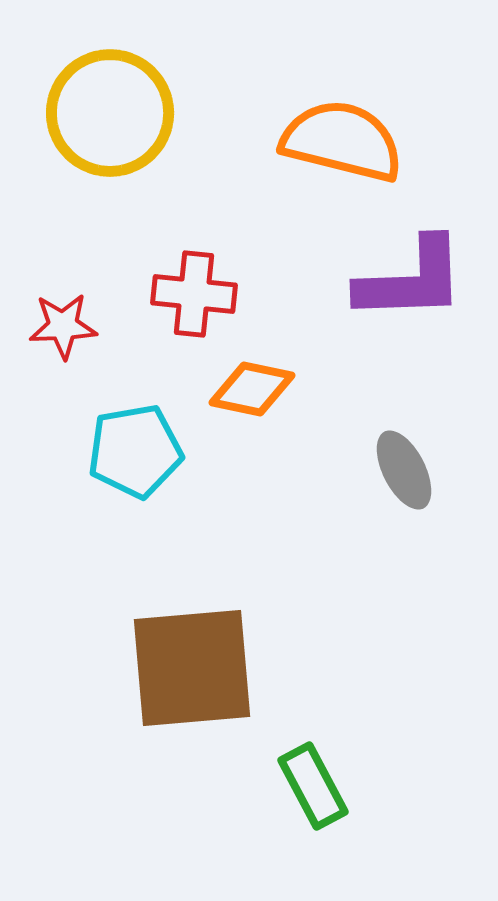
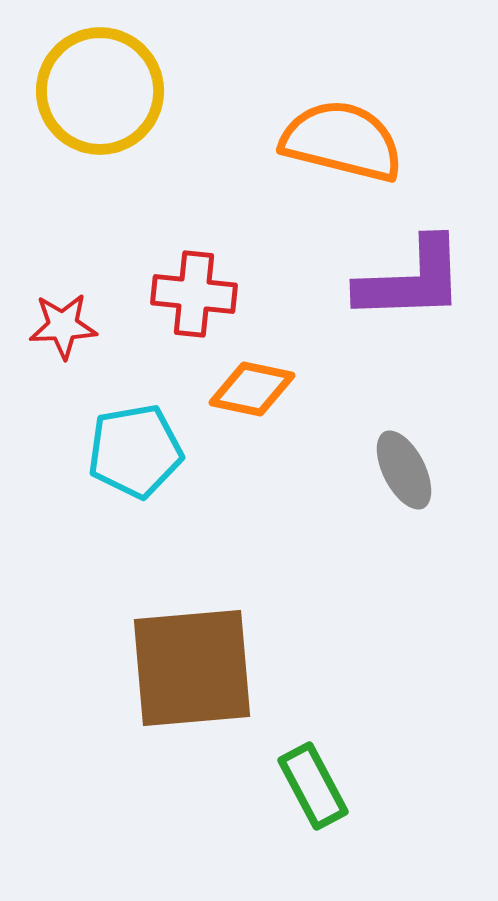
yellow circle: moved 10 px left, 22 px up
